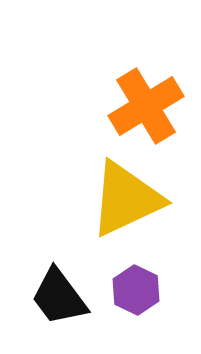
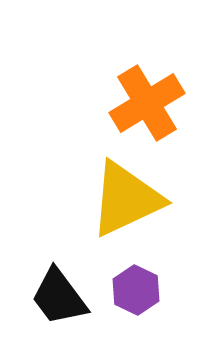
orange cross: moved 1 px right, 3 px up
